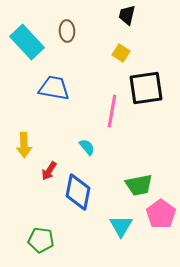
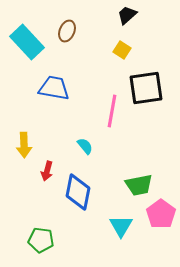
black trapezoid: rotated 35 degrees clockwise
brown ellipse: rotated 25 degrees clockwise
yellow square: moved 1 px right, 3 px up
cyan semicircle: moved 2 px left, 1 px up
red arrow: moved 2 px left; rotated 18 degrees counterclockwise
